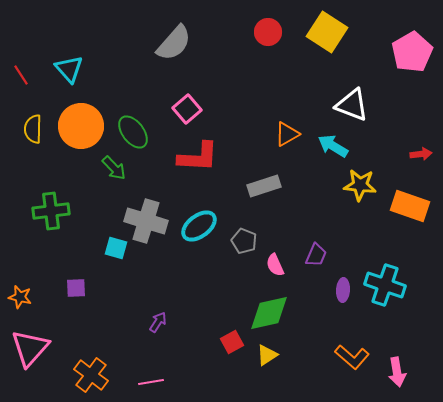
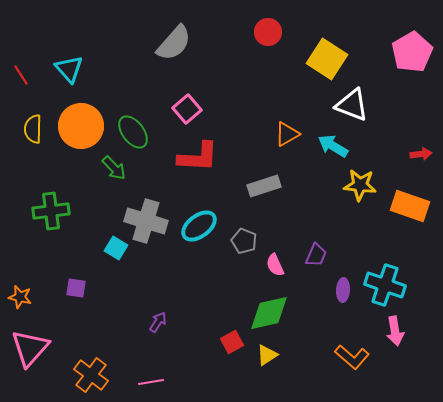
yellow square: moved 27 px down
cyan square: rotated 15 degrees clockwise
purple square: rotated 10 degrees clockwise
pink arrow: moved 2 px left, 41 px up
